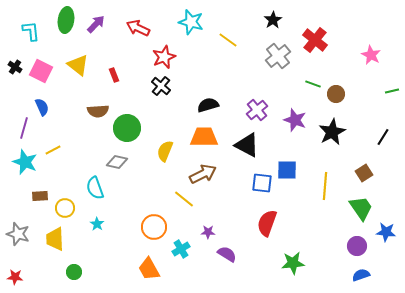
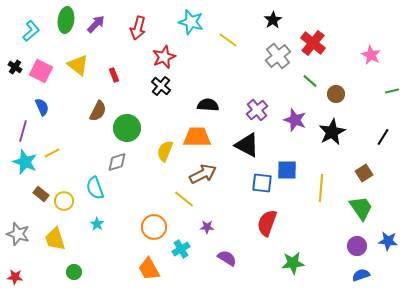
red arrow at (138, 28): rotated 100 degrees counterclockwise
cyan L-shape at (31, 31): rotated 55 degrees clockwise
red cross at (315, 40): moved 2 px left, 3 px down
green line at (313, 84): moved 3 px left, 3 px up; rotated 21 degrees clockwise
black semicircle at (208, 105): rotated 20 degrees clockwise
brown semicircle at (98, 111): rotated 60 degrees counterclockwise
purple line at (24, 128): moved 1 px left, 3 px down
orange trapezoid at (204, 137): moved 7 px left
yellow line at (53, 150): moved 1 px left, 3 px down
gray diamond at (117, 162): rotated 30 degrees counterclockwise
yellow line at (325, 186): moved 4 px left, 2 px down
brown rectangle at (40, 196): moved 1 px right, 2 px up; rotated 42 degrees clockwise
yellow circle at (65, 208): moved 1 px left, 7 px up
purple star at (208, 232): moved 1 px left, 5 px up
blue star at (386, 232): moved 2 px right, 9 px down
yellow trapezoid at (55, 239): rotated 15 degrees counterclockwise
purple semicircle at (227, 254): moved 4 px down
